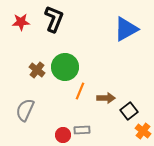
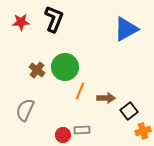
orange cross: rotated 35 degrees clockwise
